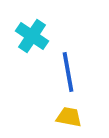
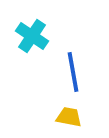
blue line: moved 5 px right
